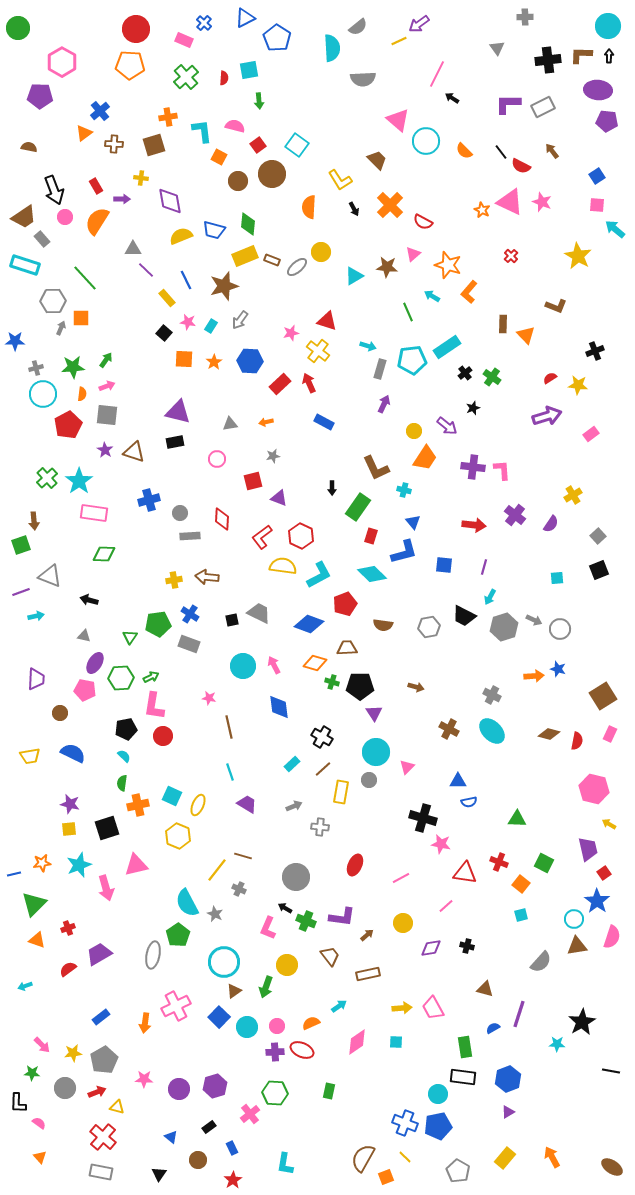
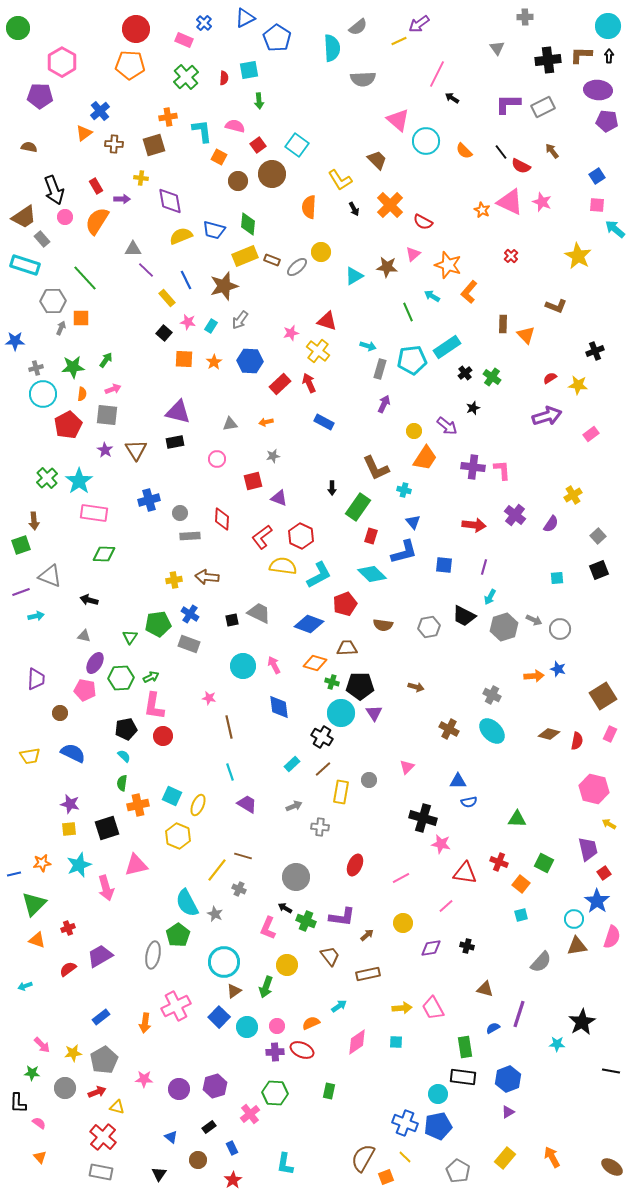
pink arrow at (107, 386): moved 6 px right, 3 px down
brown triangle at (134, 452): moved 2 px right, 2 px up; rotated 40 degrees clockwise
cyan circle at (376, 752): moved 35 px left, 39 px up
purple trapezoid at (99, 954): moved 1 px right, 2 px down
